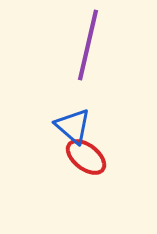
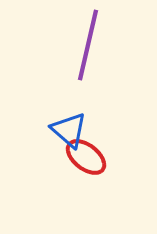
blue triangle: moved 4 px left, 4 px down
